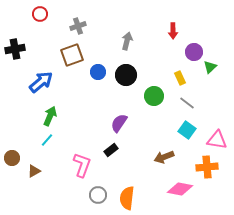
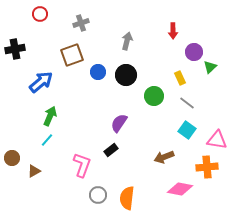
gray cross: moved 3 px right, 3 px up
